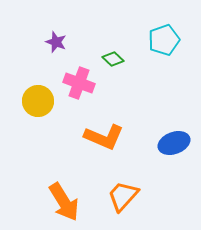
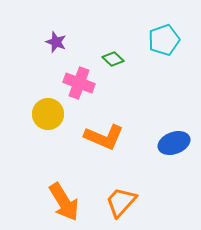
yellow circle: moved 10 px right, 13 px down
orange trapezoid: moved 2 px left, 6 px down
